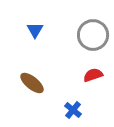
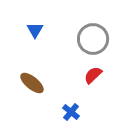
gray circle: moved 4 px down
red semicircle: rotated 24 degrees counterclockwise
blue cross: moved 2 px left, 2 px down
